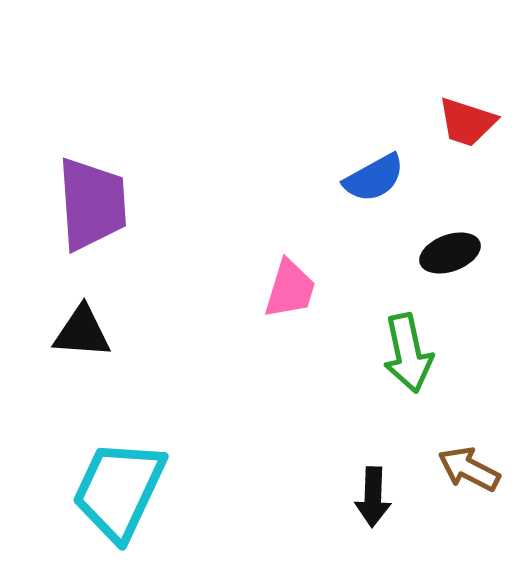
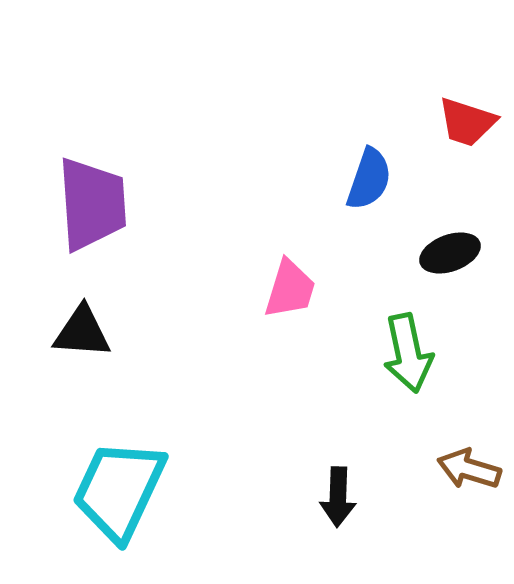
blue semicircle: moved 5 px left, 1 px down; rotated 42 degrees counterclockwise
brown arrow: rotated 10 degrees counterclockwise
black arrow: moved 35 px left
